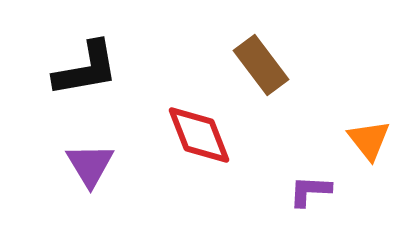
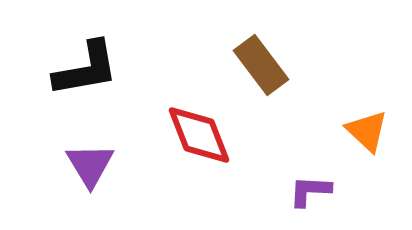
orange triangle: moved 2 px left, 9 px up; rotated 9 degrees counterclockwise
